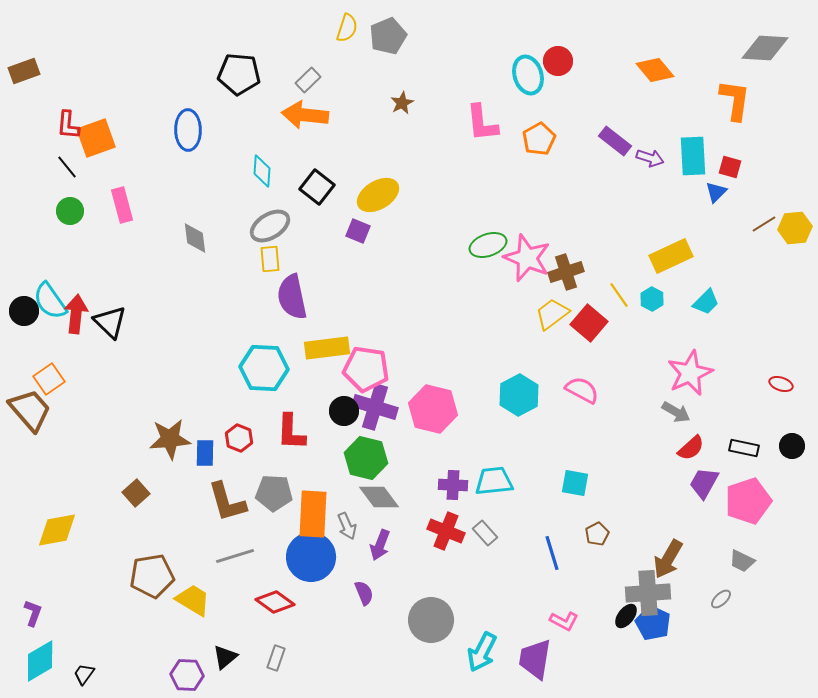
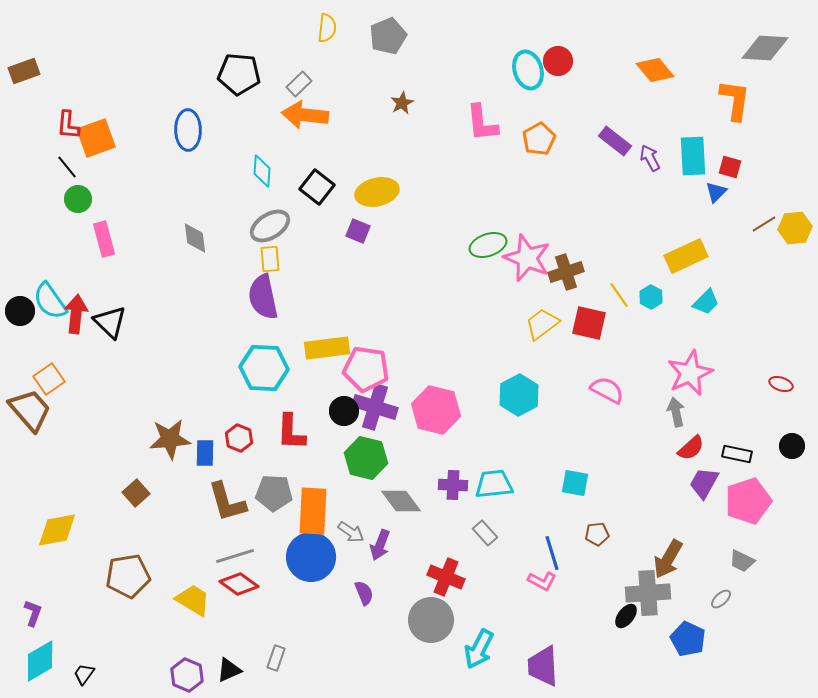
yellow semicircle at (347, 28): moved 20 px left; rotated 12 degrees counterclockwise
cyan ellipse at (528, 75): moved 5 px up
gray rectangle at (308, 80): moved 9 px left, 4 px down
purple arrow at (650, 158): rotated 136 degrees counterclockwise
yellow ellipse at (378, 195): moved 1 px left, 3 px up; rotated 18 degrees clockwise
pink rectangle at (122, 205): moved 18 px left, 34 px down
green circle at (70, 211): moved 8 px right, 12 px up
yellow rectangle at (671, 256): moved 15 px right
purple semicircle at (292, 297): moved 29 px left
cyan hexagon at (652, 299): moved 1 px left, 2 px up
black circle at (24, 311): moved 4 px left
yellow trapezoid at (552, 314): moved 10 px left, 10 px down
red square at (589, 323): rotated 27 degrees counterclockwise
pink semicircle at (582, 390): moved 25 px right
pink hexagon at (433, 409): moved 3 px right, 1 px down
gray arrow at (676, 412): rotated 132 degrees counterclockwise
black rectangle at (744, 448): moved 7 px left, 6 px down
cyan trapezoid at (494, 481): moved 3 px down
gray diamond at (379, 497): moved 22 px right, 4 px down
orange rectangle at (313, 514): moved 3 px up
gray arrow at (347, 526): moved 4 px right, 6 px down; rotated 32 degrees counterclockwise
red cross at (446, 531): moved 46 px down
brown pentagon at (597, 534): rotated 20 degrees clockwise
brown pentagon at (152, 576): moved 24 px left
red diamond at (275, 602): moved 36 px left, 18 px up
pink L-shape at (564, 621): moved 22 px left, 40 px up
blue pentagon at (653, 623): moved 35 px right, 16 px down
cyan arrow at (482, 652): moved 3 px left, 3 px up
black triangle at (225, 657): moved 4 px right, 13 px down; rotated 16 degrees clockwise
purple trapezoid at (535, 659): moved 8 px right, 7 px down; rotated 12 degrees counterclockwise
purple hexagon at (187, 675): rotated 20 degrees clockwise
